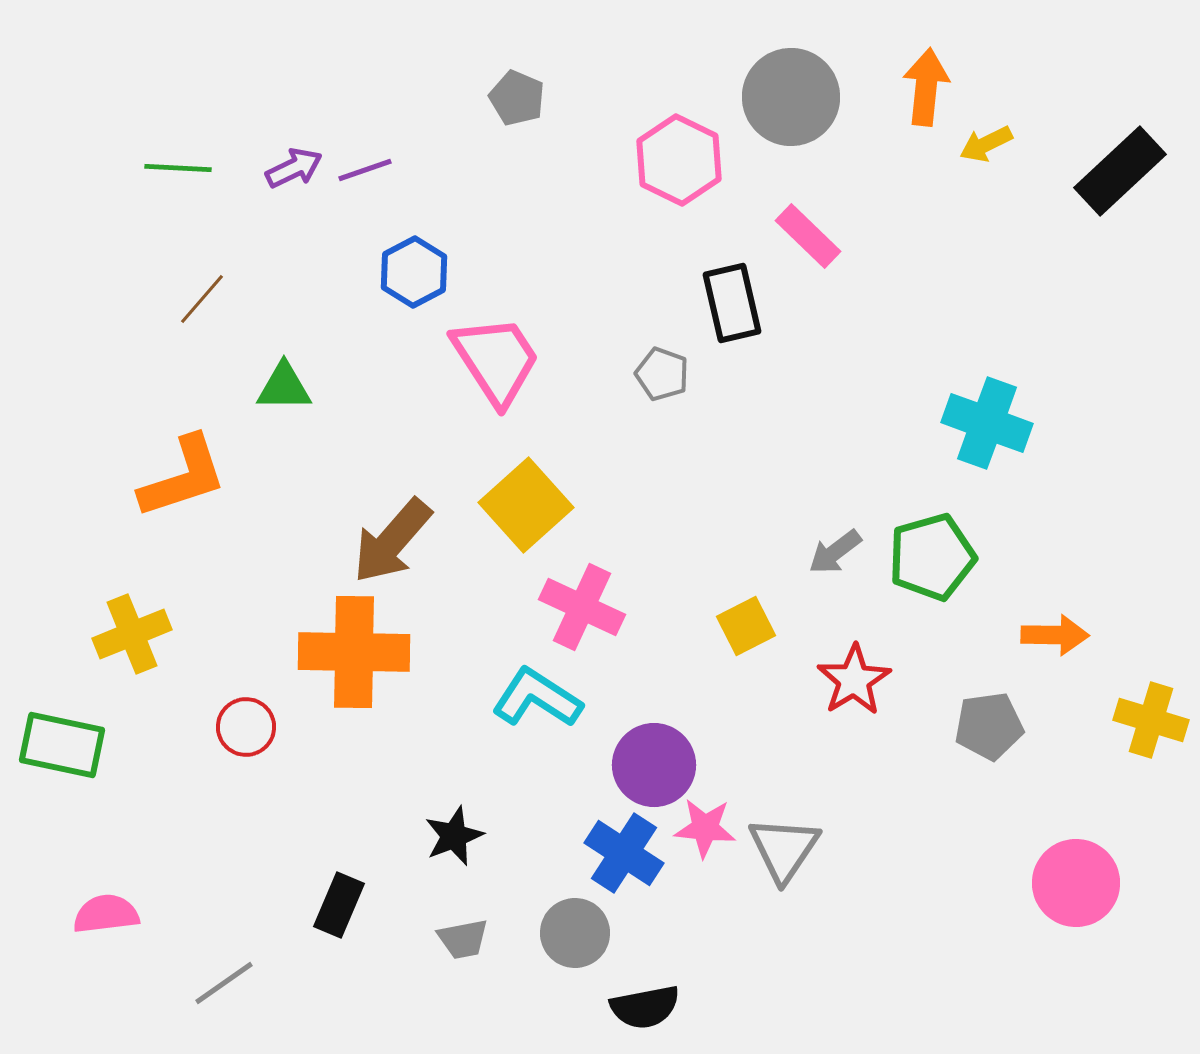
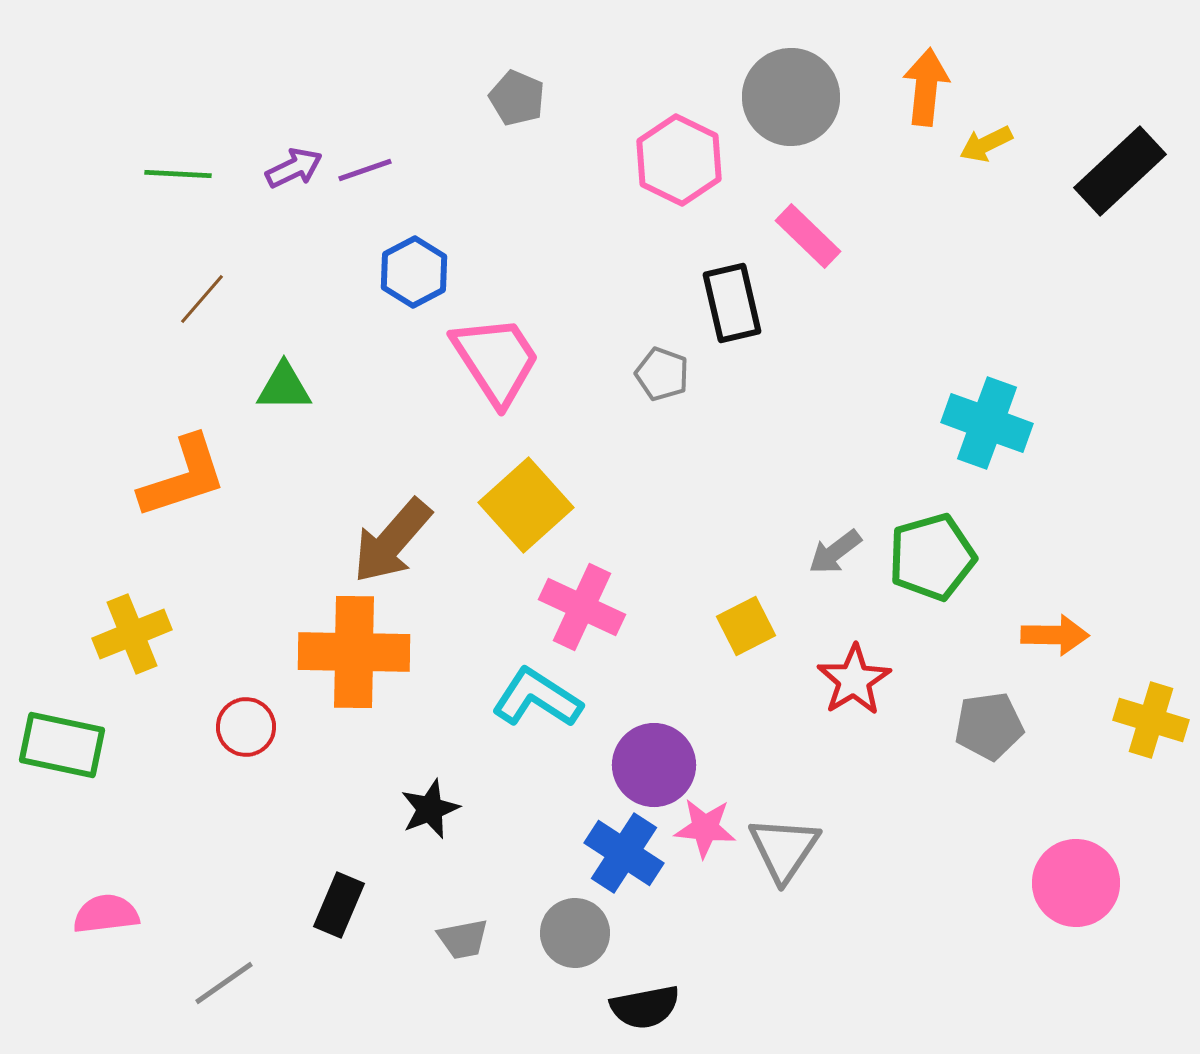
green line at (178, 168): moved 6 px down
black star at (454, 836): moved 24 px left, 27 px up
